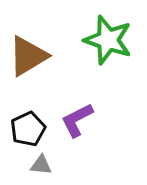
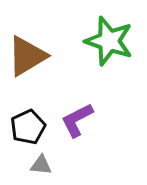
green star: moved 1 px right, 1 px down
brown triangle: moved 1 px left
black pentagon: moved 2 px up
